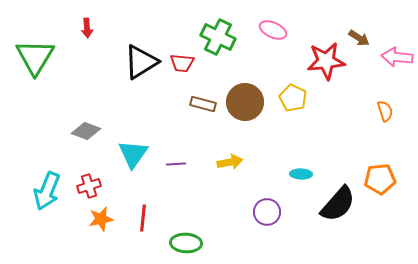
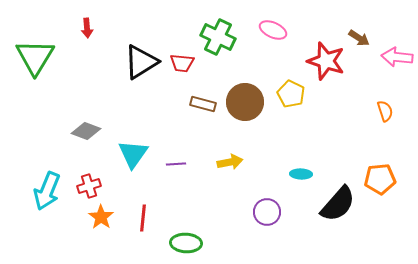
red star: rotated 24 degrees clockwise
yellow pentagon: moved 2 px left, 4 px up
orange star: moved 2 px up; rotated 25 degrees counterclockwise
